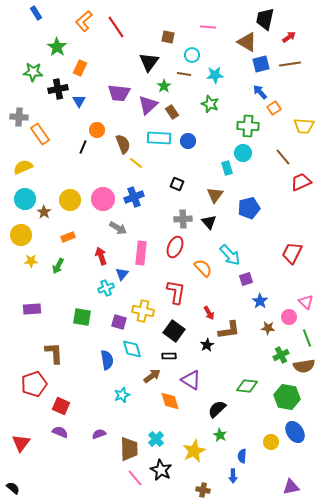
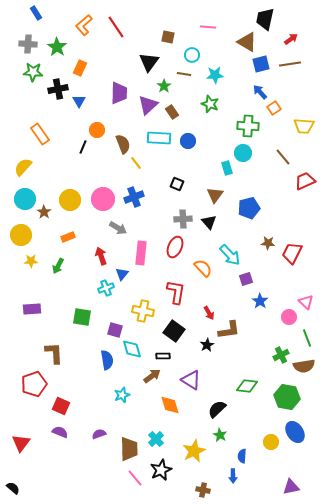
orange L-shape at (84, 21): moved 4 px down
red arrow at (289, 37): moved 2 px right, 2 px down
purple trapezoid at (119, 93): rotated 95 degrees counterclockwise
gray cross at (19, 117): moved 9 px right, 73 px up
yellow line at (136, 163): rotated 16 degrees clockwise
yellow semicircle at (23, 167): rotated 24 degrees counterclockwise
red trapezoid at (301, 182): moved 4 px right, 1 px up
purple square at (119, 322): moved 4 px left, 8 px down
brown star at (268, 328): moved 85 px up
black rectangle at (169, 356): moved 6 px left
orange diamond at (170, 401): moved 4 px down
black star at (161, 470): rotated 20 degrees clockwise
